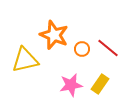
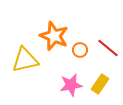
orange star: moved 1 px down
orange circle: moved 2 px left, 1 px down
